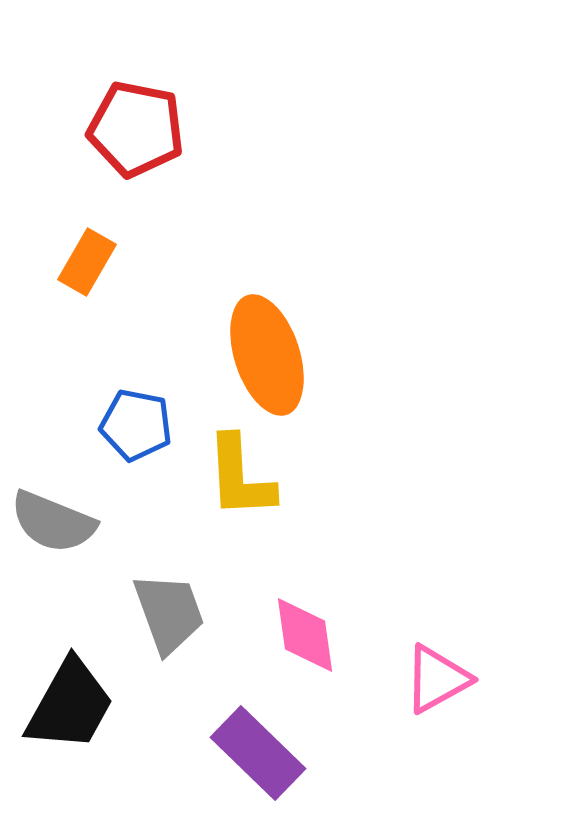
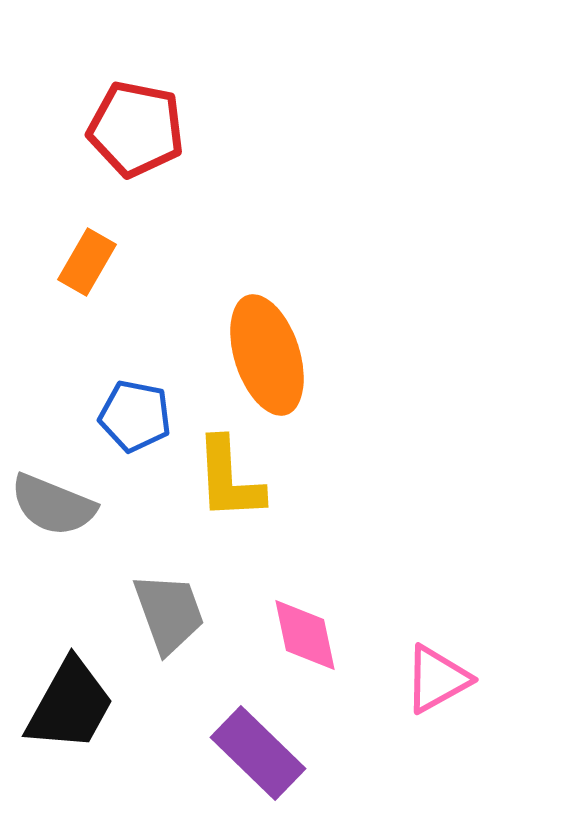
blue pentagon: moved 1 px left, 9 px up
yellow L-shape: moved 11 px left, 2 px down
gray semicircle: moved 17 px up
pink diamond: rotated 4 degrees counterclockwise
